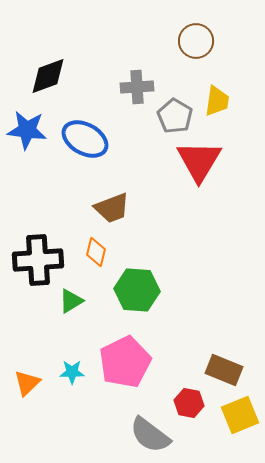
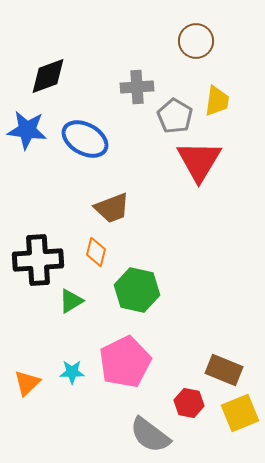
green hexagon: rotated 9 degrees clockwise
yellow square: moved 2 px up
